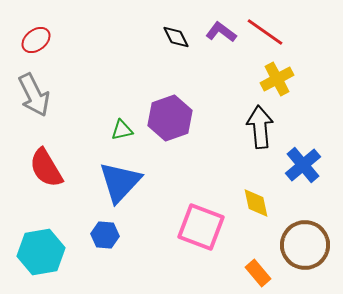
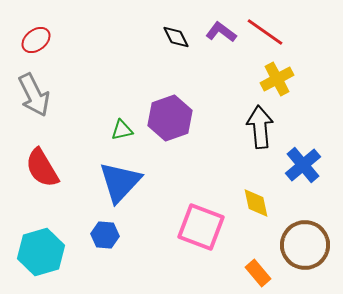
red semicircle: moved 4 px left
cyan hexagon: rotated 6 degrees counterclockwise
